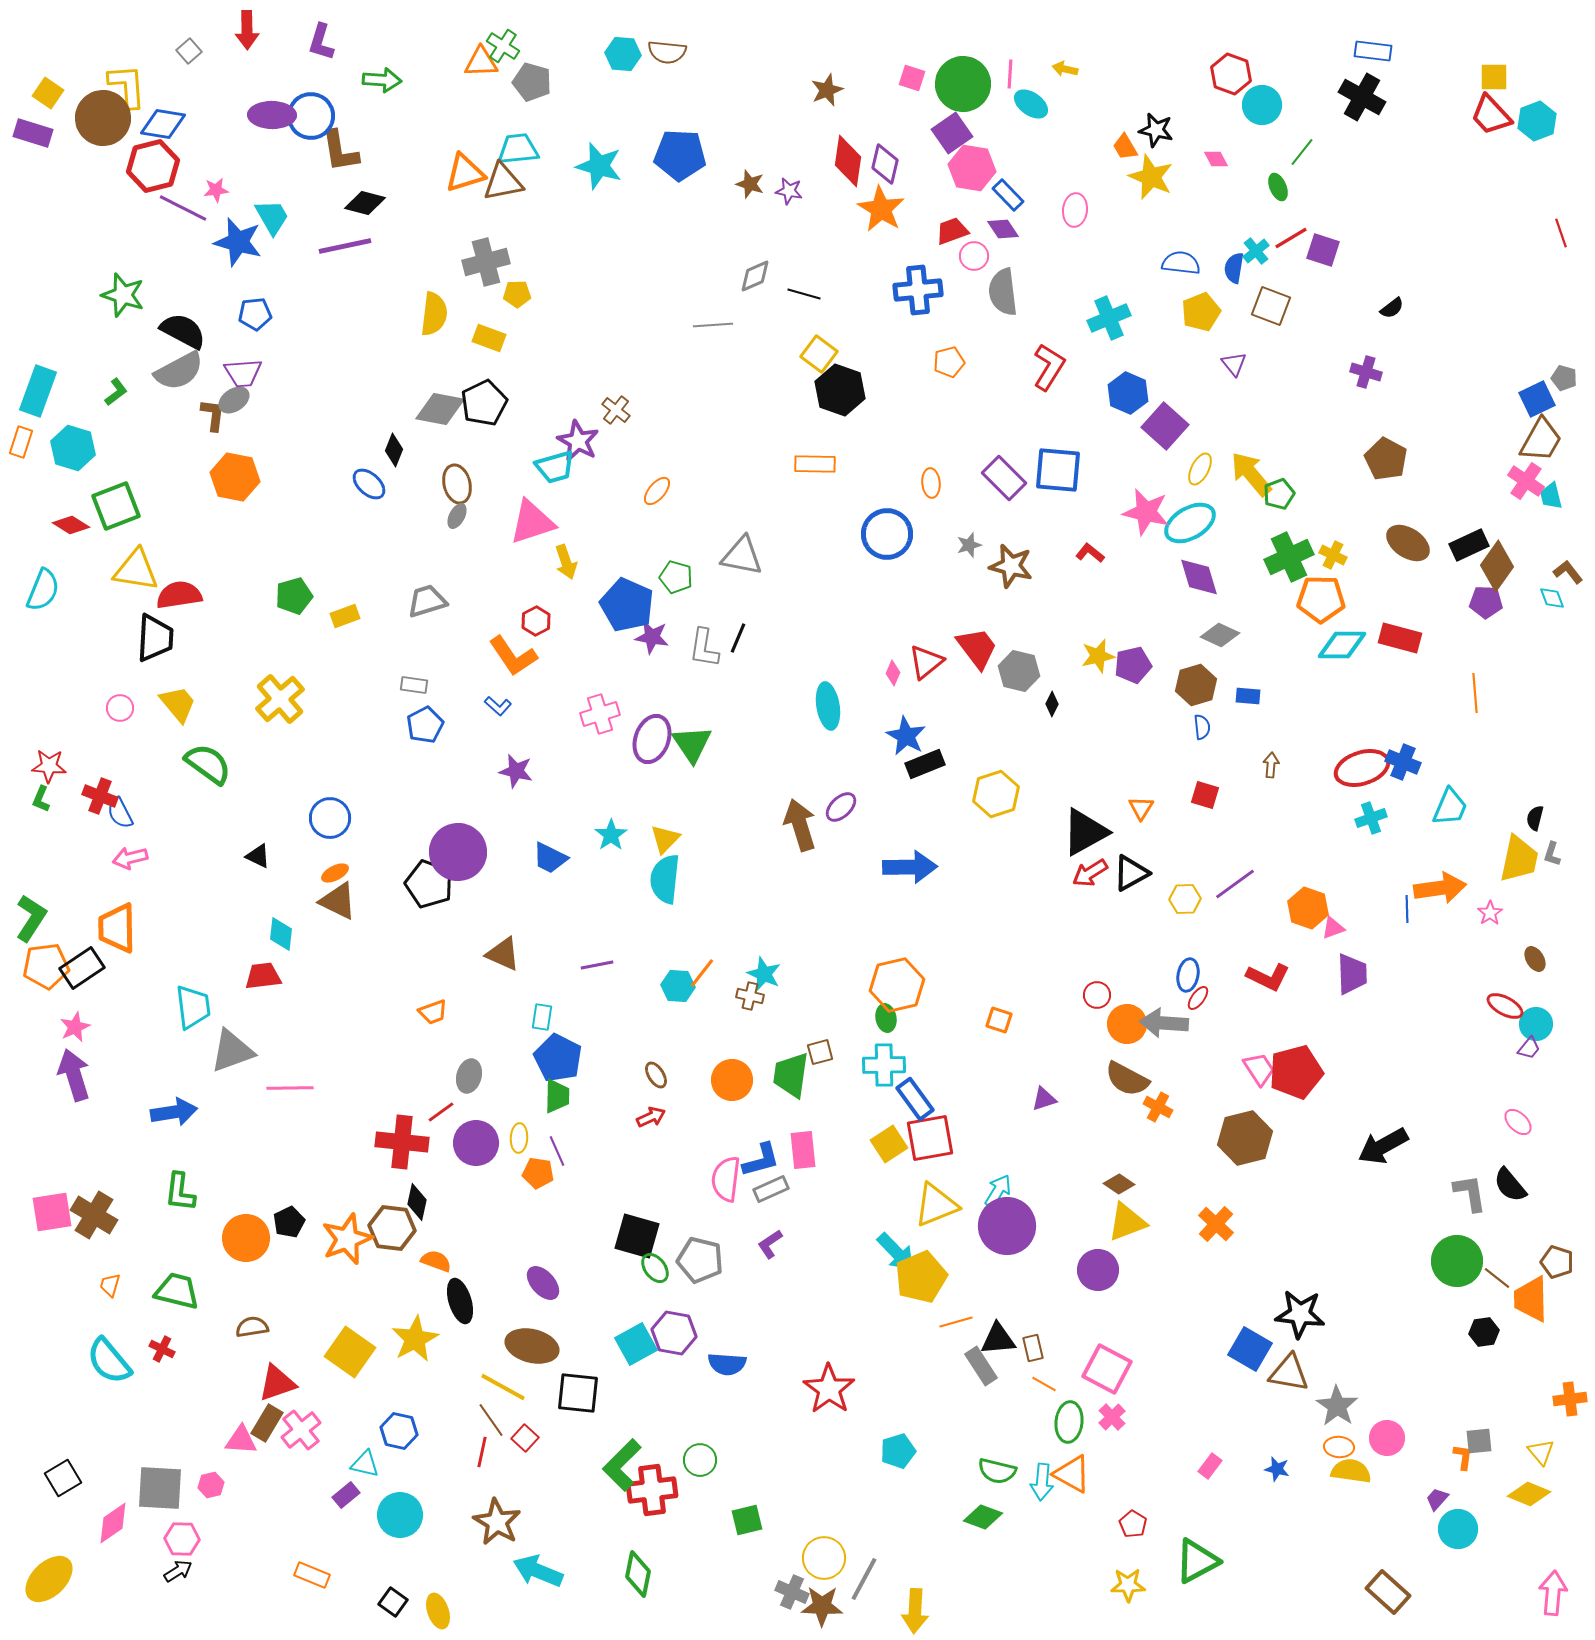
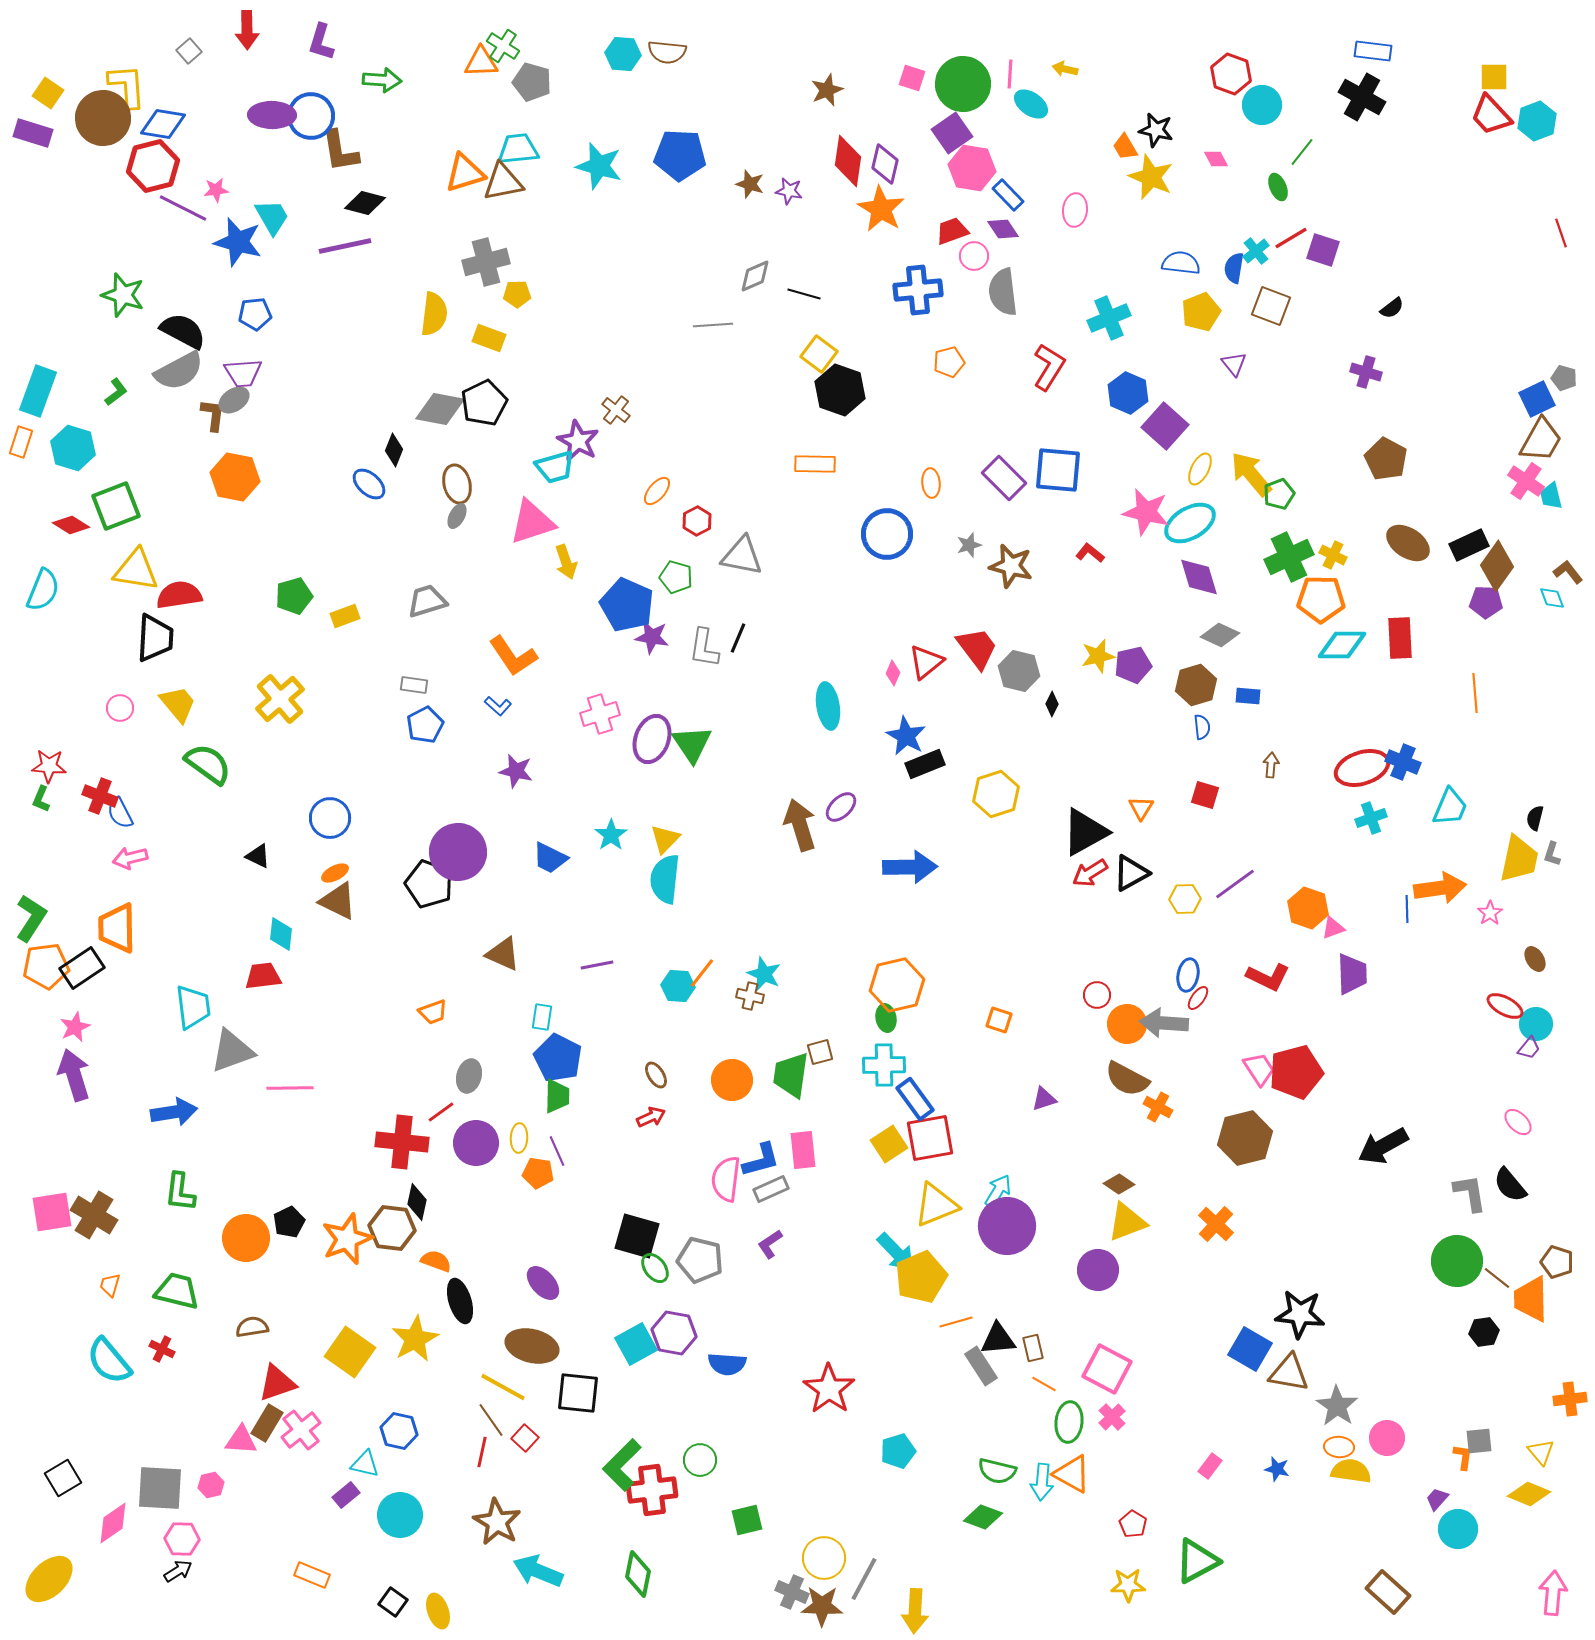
red hexagon at (536, 621): moved 161 px right, 100 px up
red rectangle at (1400, 638): rotated 72 degrees clockwise
